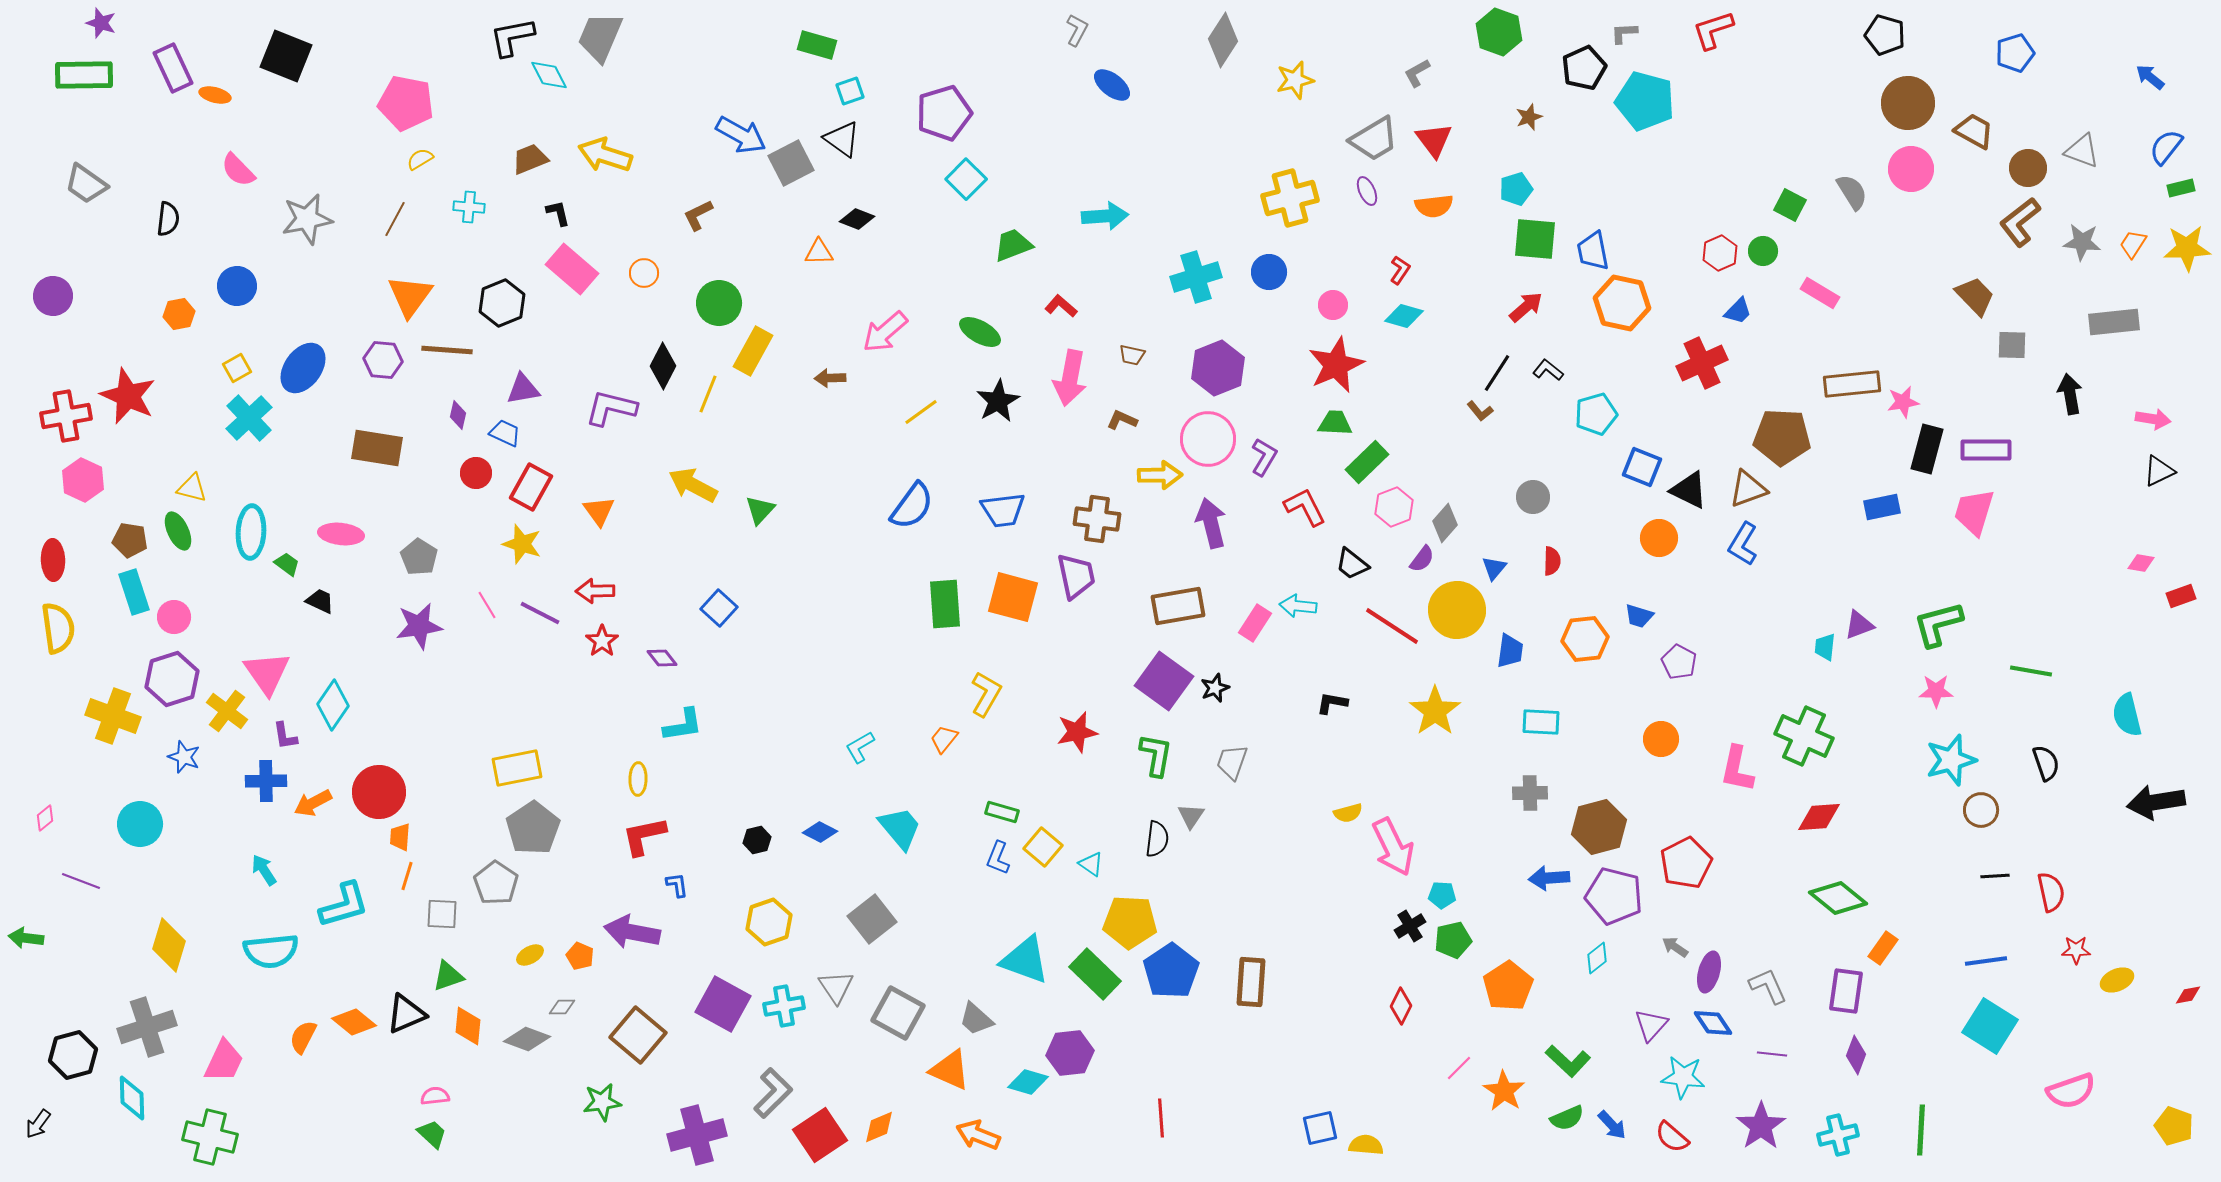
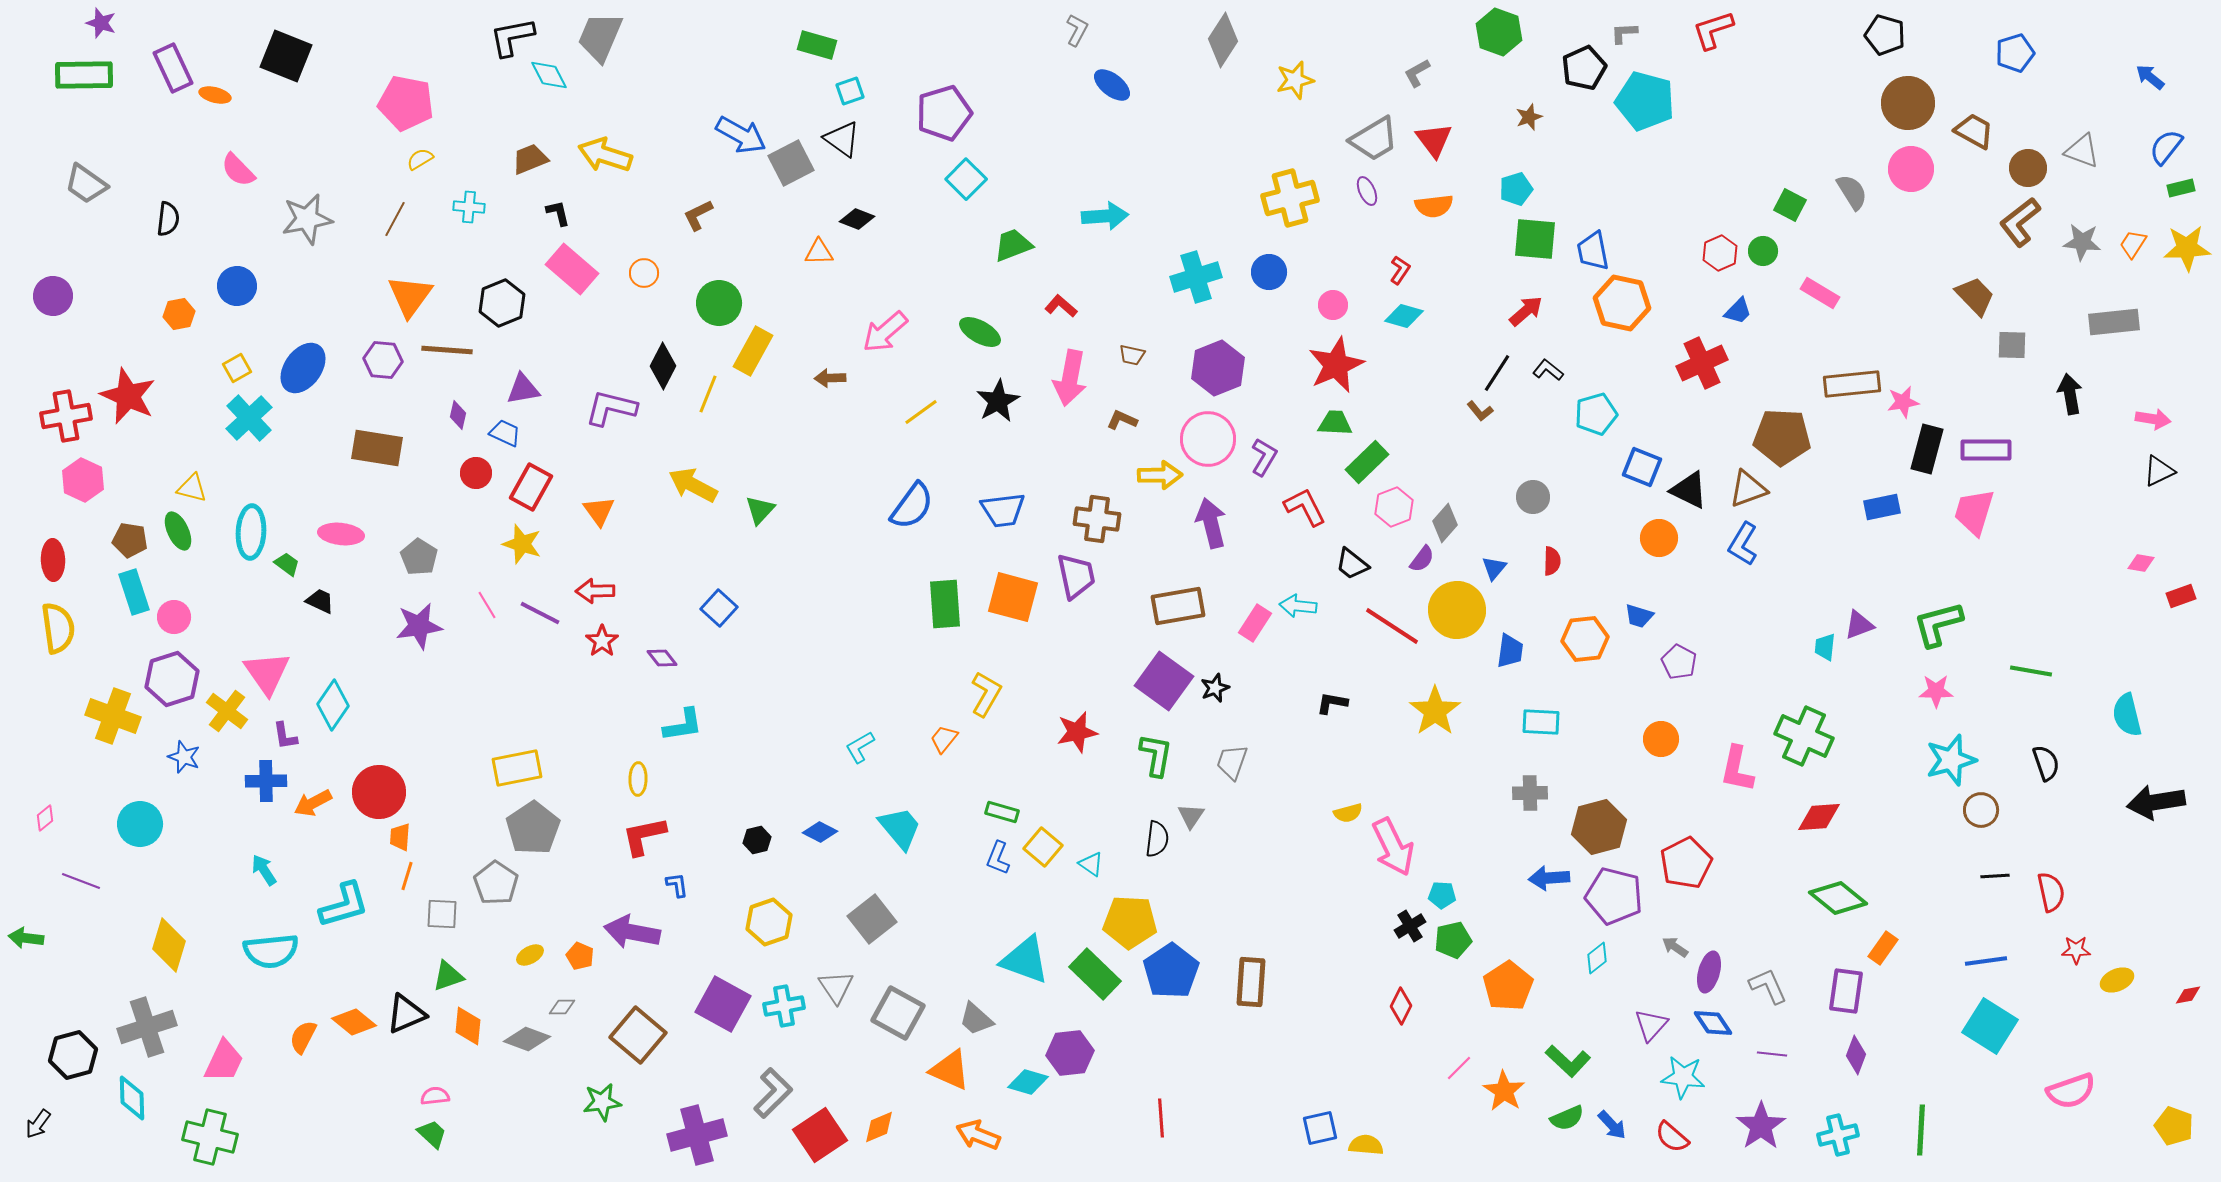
red arrow at (1526, 307): moved 4 px down
